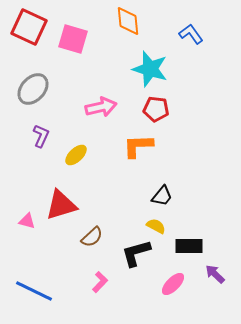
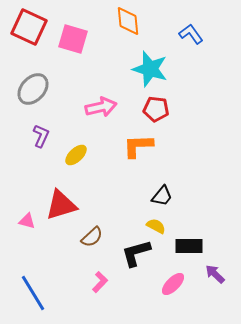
blue line: moved 1 px left, 2 px down; rotated 33 degrees clockwise
